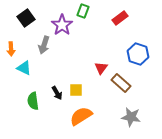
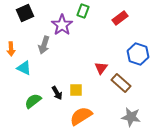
black square: moved 1 px left, 5 px up; rotated 12 degrees clockwise
green semicircle: rotated 60 degrees clockwise
